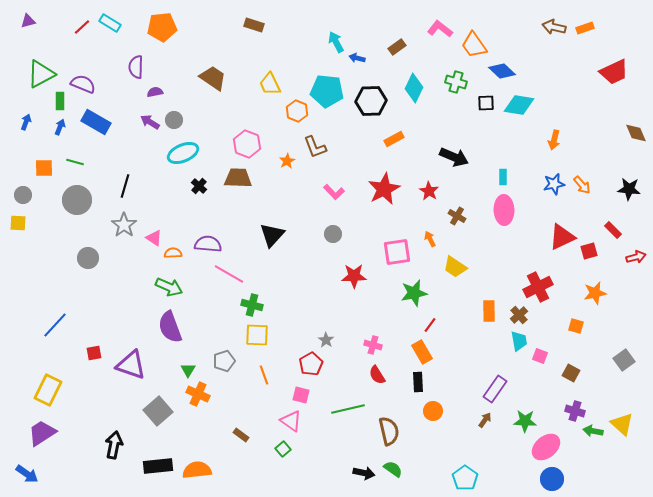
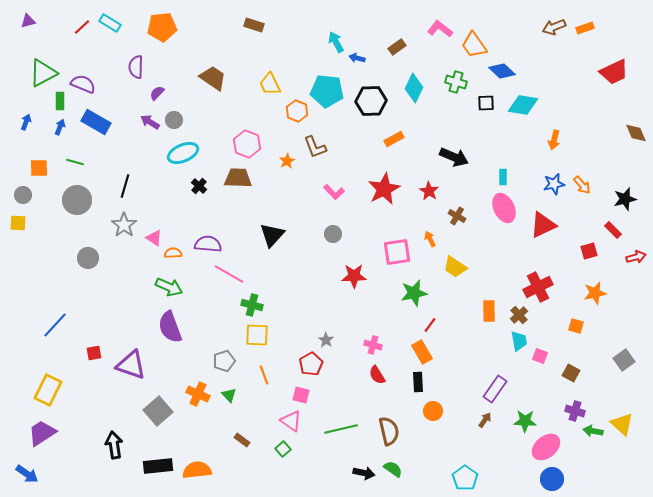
brown arrow at (554, 27): rotated 35 degrees counterclockwise
green triangle at (41, 74): moved 2 px right, 1 px up
purple semicircle at (155, 92): moved 2 px right, 1 px down; rotated 35 degrees counterclockwise
cyan diamond at (519, 105): moved 4 px right
orange square at (44, 168): moved 5 px left
black star at (629, 189): moved 4 px left, 10 px down; rotated 20 degrees counterclockwise
pink ellipse at (504, 210): moved 2 px up; rotated 24 degrees counterclockwise
red triangle at (562, 237): moved 19 px left, 12 px up
green triangle at (188, 370): moved 41 px right, 25 px down; rotated 14 degrees counterclockwise
green line at (348, 409): moved 7 px left, 20 px down
brown rectangle at (241, 435): moved 1 px right, 5 px down
black arrow at (114, 445): rotated 20 degrees counterclockwise
